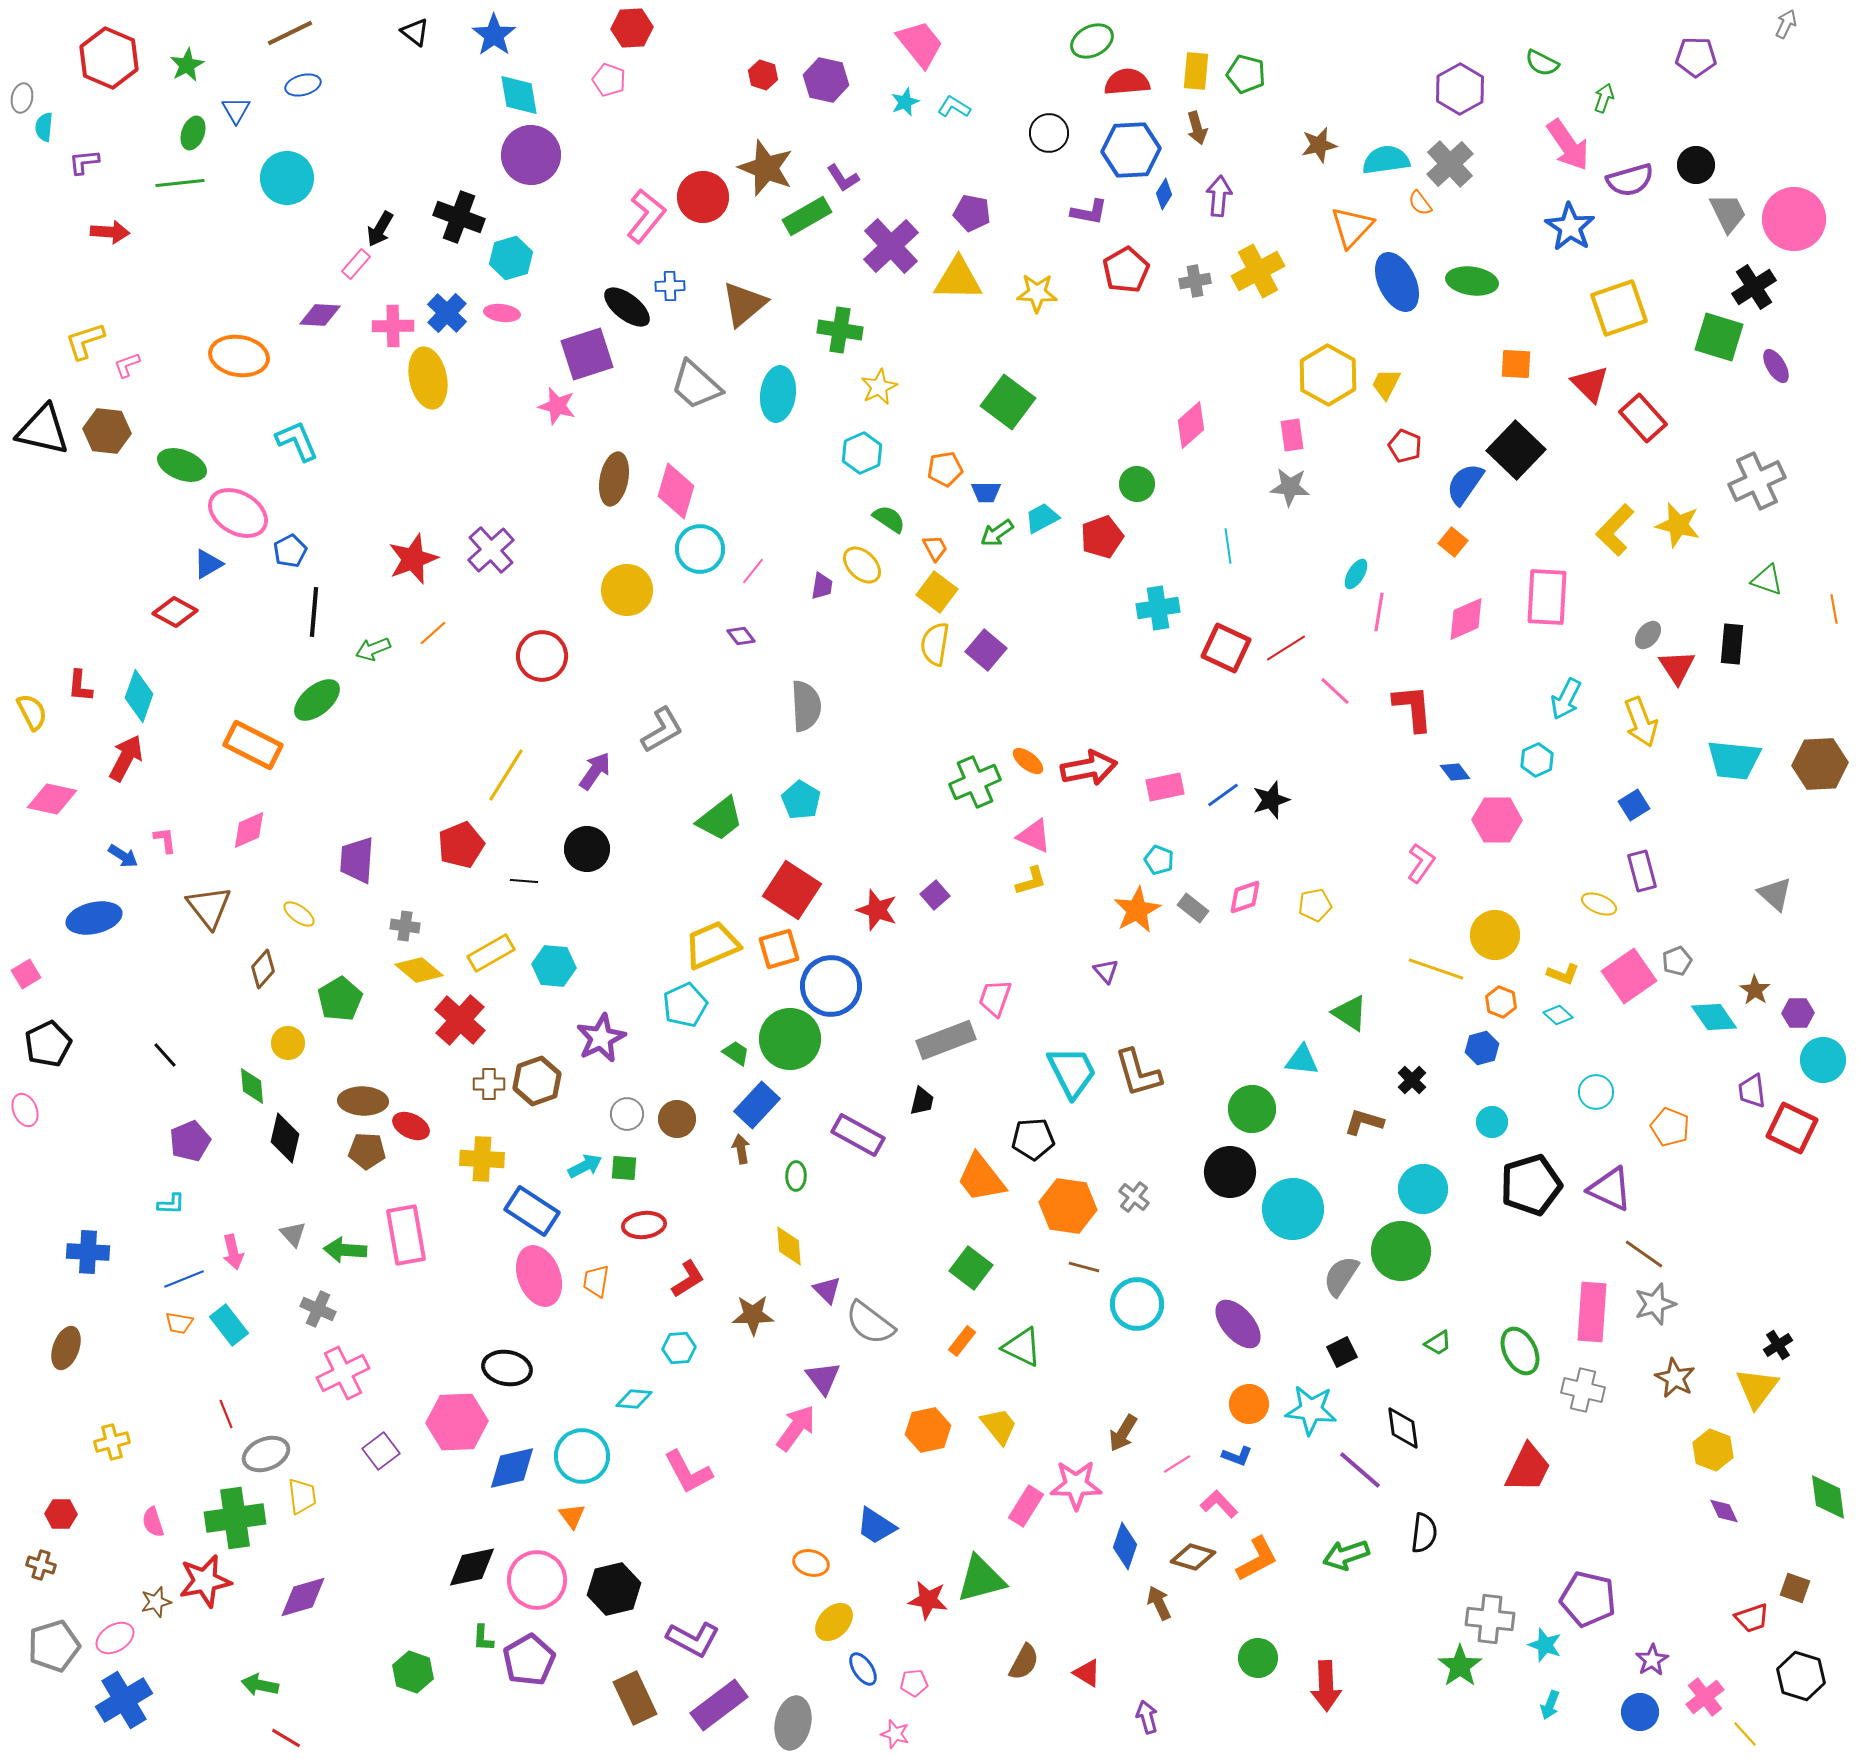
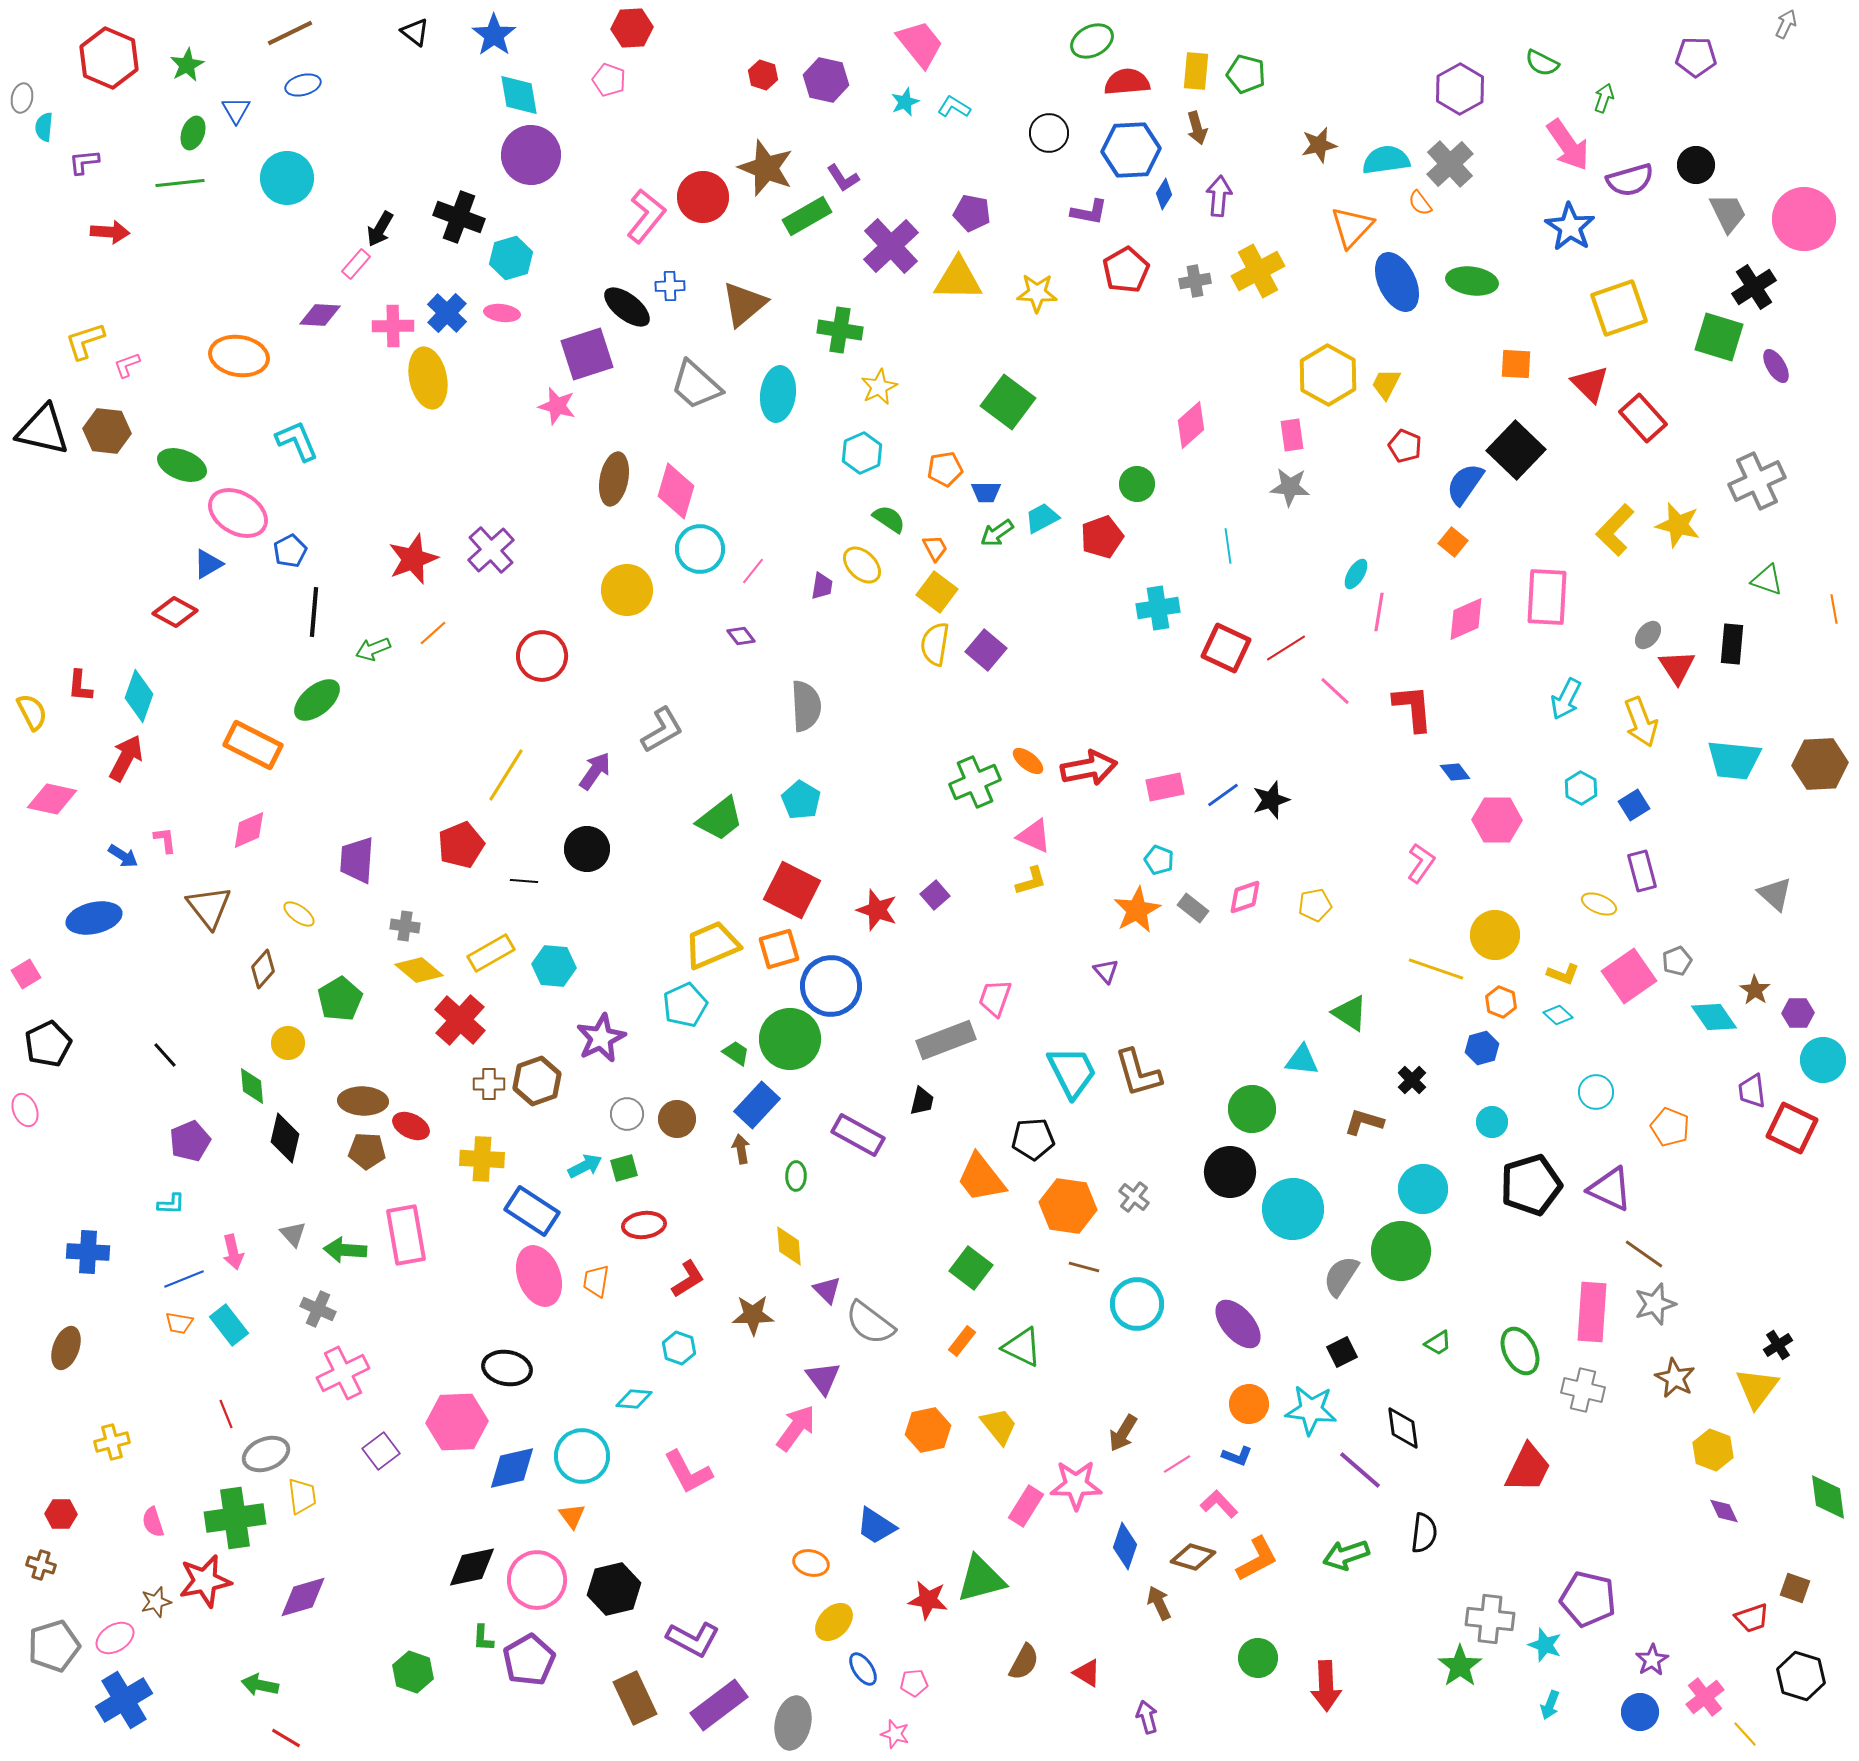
pink circle at (1794, 219): moved 10 px right
cyan hexagon at (1537, 760): moved 44 px right, 28 px down; rotated 8 degrees counterclockwise
red square at (792, 890): rotated 6 degrees counterclockwise
green square at (624, 1168): rotated 20 degrees counterclockwise
cyan hexagon at (679, 1348): rotated 24 degrees clockwise
